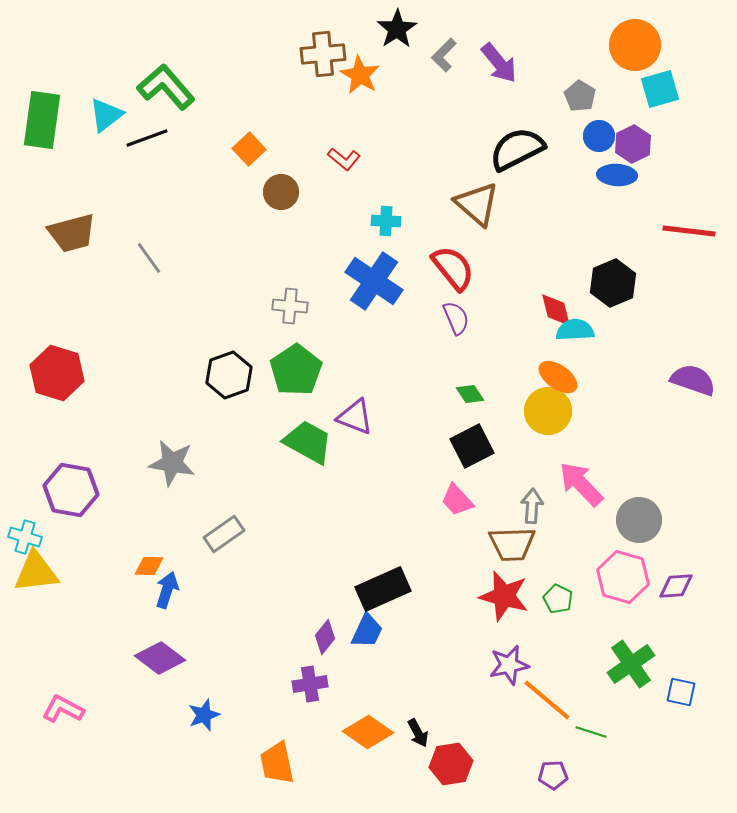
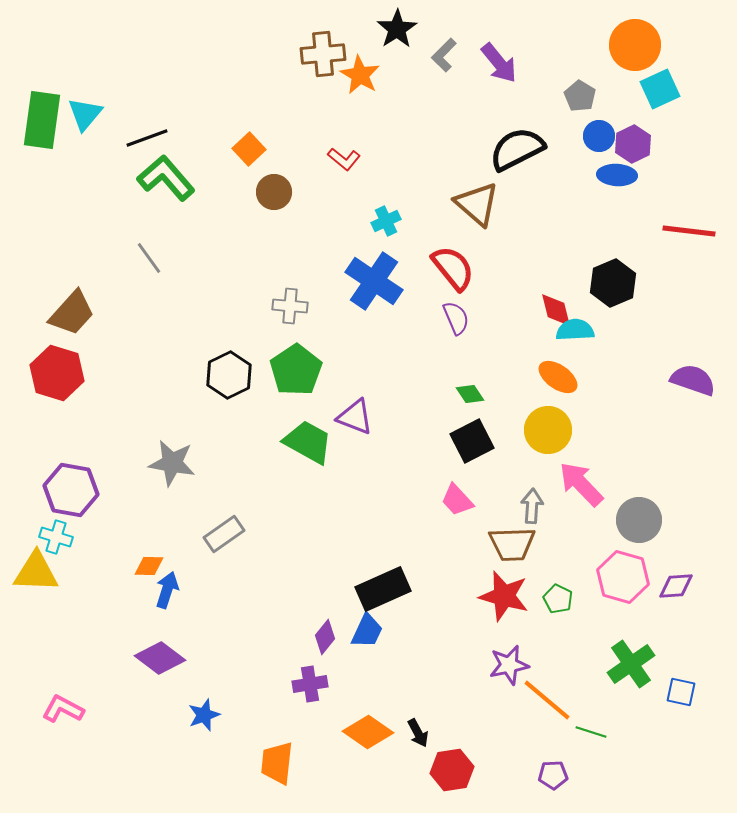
green L-shape at (166, 87): moved 91 px down
cyan square at (660, 89): rotated 9 degrees counterclockwise
cyan triangle at (106, 115): moved 21 px left, 1 px up; rotated 12 degrees counterclockwise
brown circle at (281, 192): moved 7 px left
cyan cross at (386, 221): rotated 28 degrees counterclockwise
brown trapezoid at (72, 233): moved 80 px down; rotated 33 degrees counterclockwise
black hexagon at (229, 375): rotated 6 degrees counterclockwise
yellow circle at (548, 411): moved 19 px down
black square at (472, 446): moved 5 px up
cyan cross at (25, 537): moved 31 px right
yellow triangle at (36, 572): rotated 9 degrees clockwise
orange trapezoid at (277, 763): rotated 18 degrees clockwise
red hexagon at (451, 764): moved 1 px right, 6 px down
